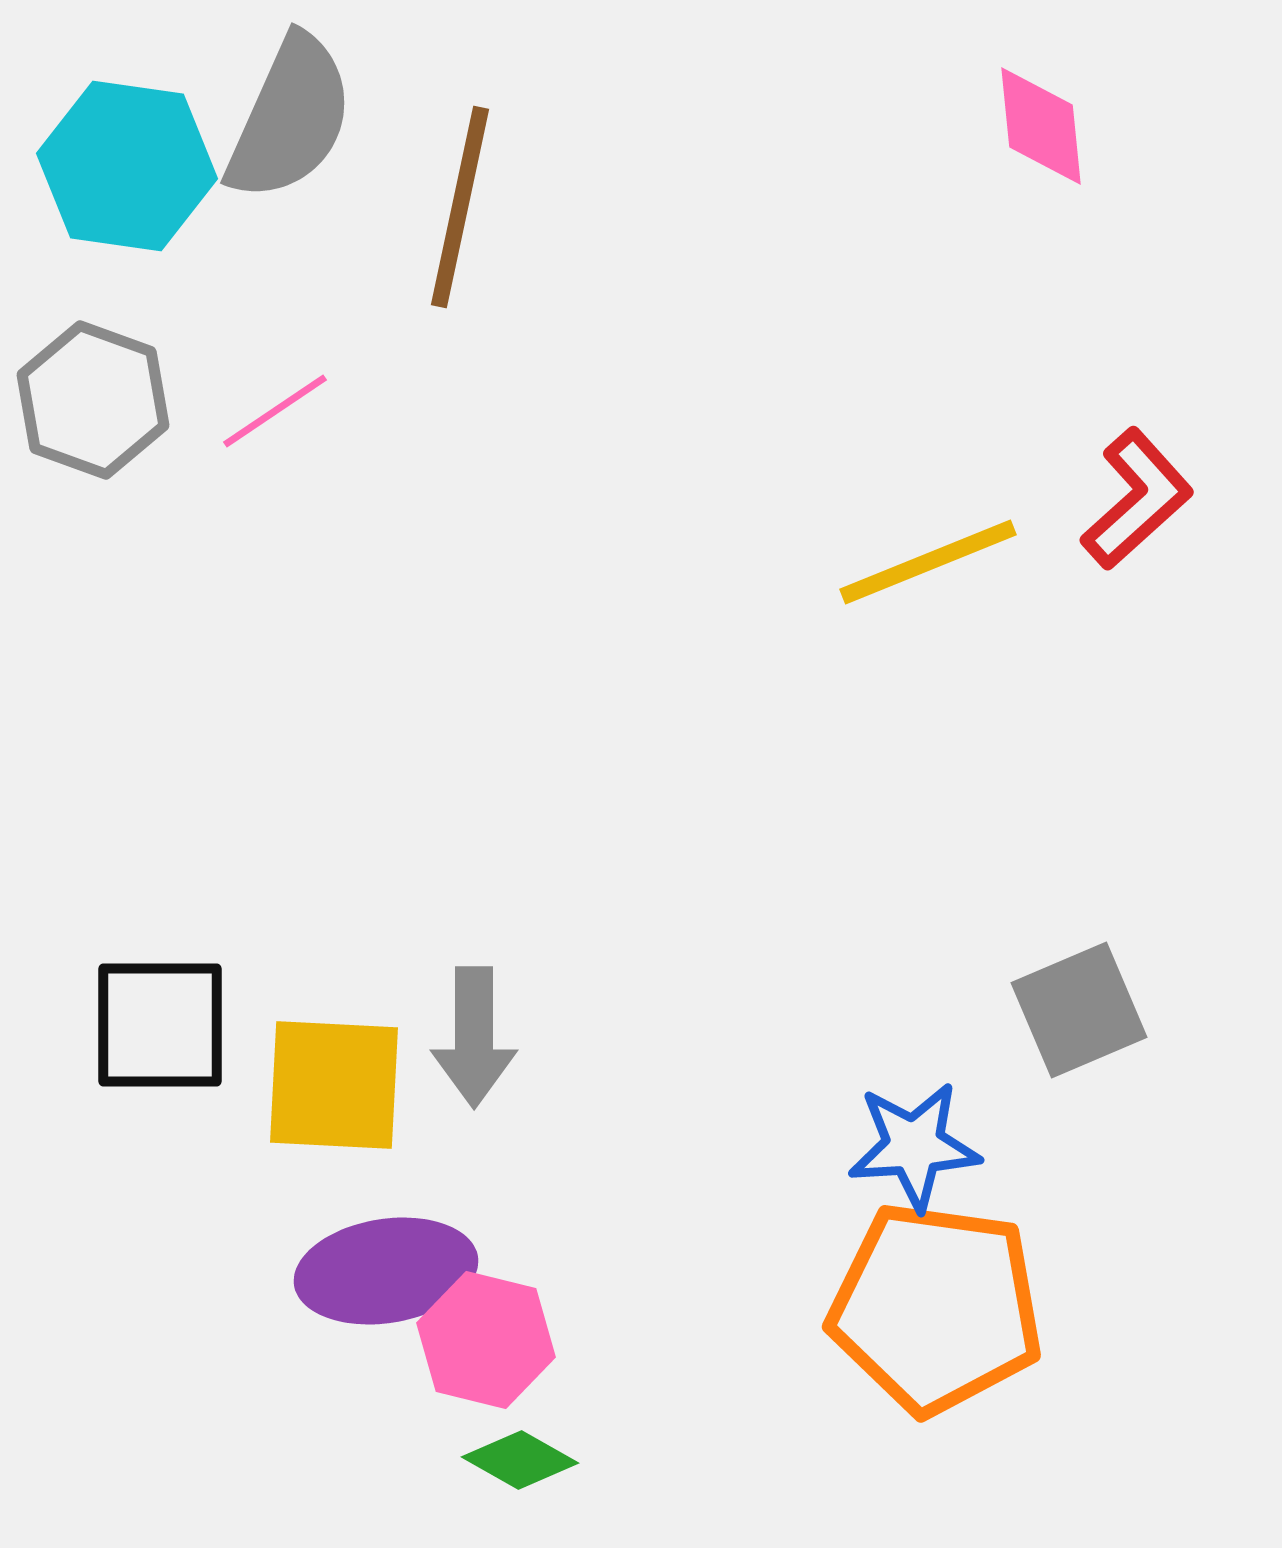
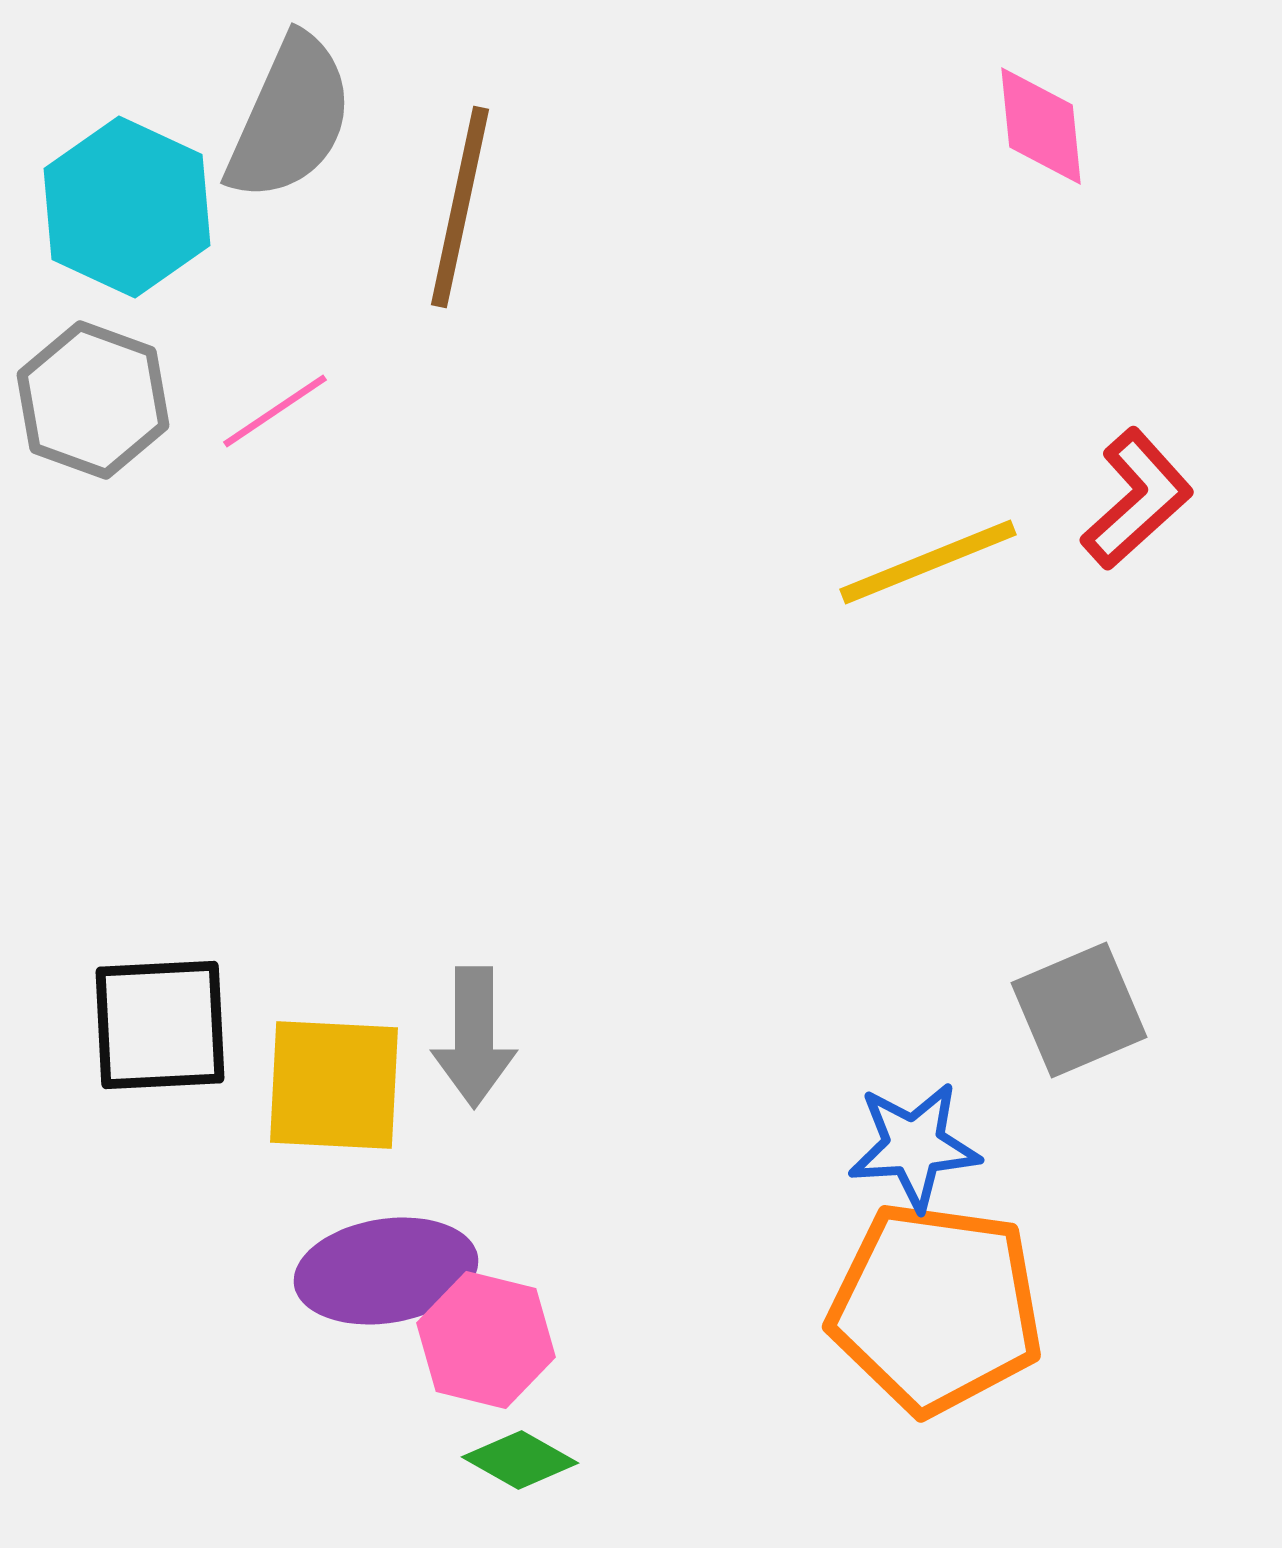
cyan hexagon: moved 41 px down; rotated 17 degrees clockwise
black square: rotated 3 degrees counterclockwise
